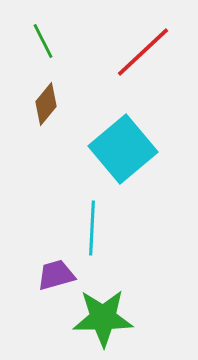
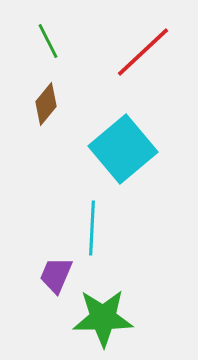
green line: moved 5 px right
purple trapezoid: rotated 51 degrees counterclockwise
